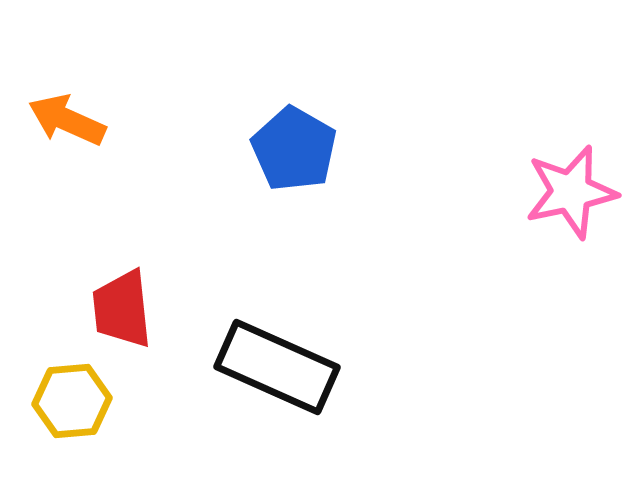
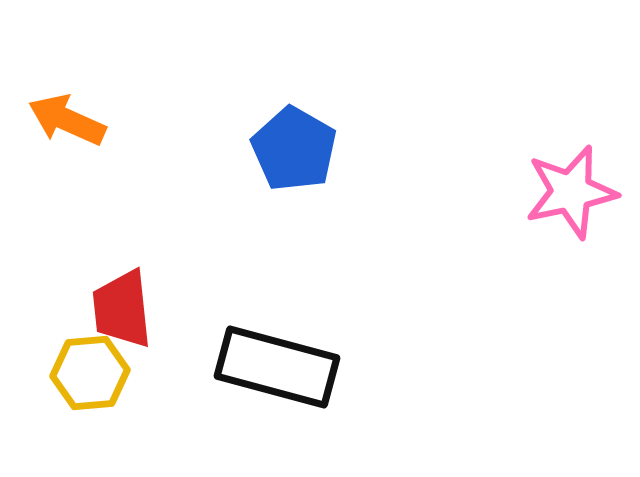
black rectangle: rotated 9 degrees counterclockwise
yellow hexagon: moved 18 px right, 28 px up
